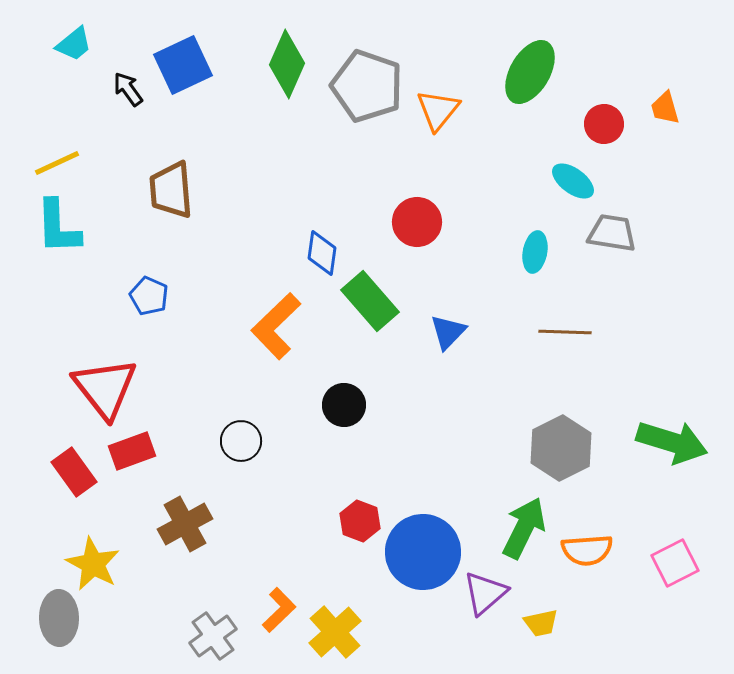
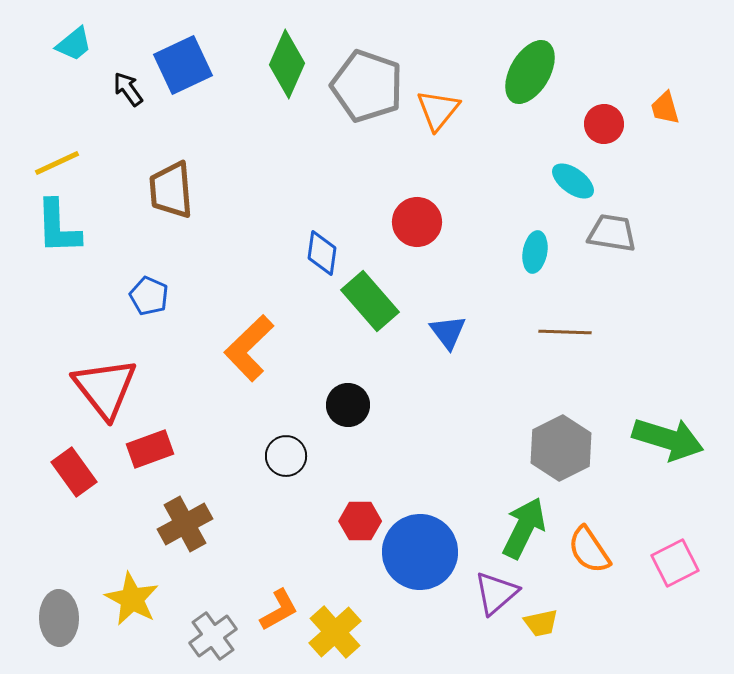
orange L-shape at (276, 326): moved 27 px left, 22 px down
blue triangle at (448, 332): rotated 21 degrees counterclockwise
black circle at (344, 405): moved 4 px right
black circle at (241, 441): moved 45 px right, 15 px down
green arrow at (672, 442): moved 4 px left, 3 px up
red rectangle at (132, 451): moved 18 px right, 2 px up
red hexagon at (360, 521): rotated 21 degrees counterclockwise
orange semicircle at (587, 550): moved 2 px right; rotated 60 degrees clockwise
blue circle at (423, 552): moved 3 px left
yellow star at (93, 564): moved 39 px right, 35 px down
purple triangle at (485, 593): moved 11 px right
orange L-shape at (279, 610): rotated 15 degrees clockwise
